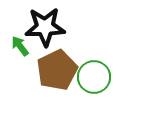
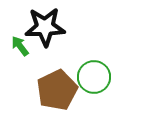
brown pentagon: moved 20 px down
